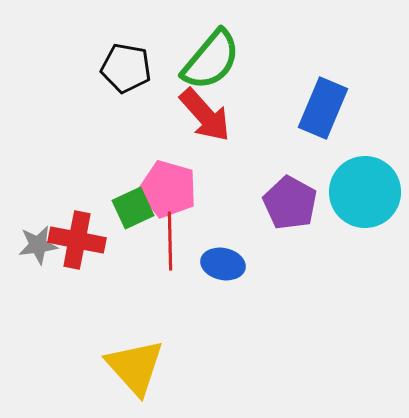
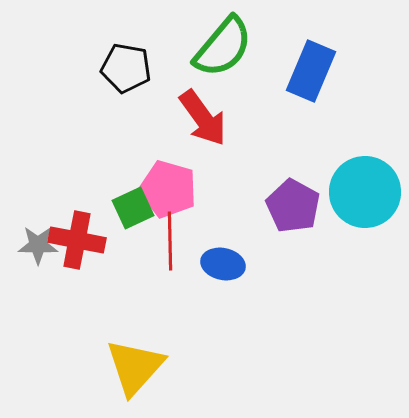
green semicircle: moved 12 px right, 13 px up
blue rectangle: moved 12 px left, 37 px up
red arrow: moved 2 px left, 3 px down; rotated 6 degrees clockwise
purple pentagon: moved 3 px right, 3 px down
gray star: rotated 9 degrees clockwise
yellow triangle: rotated 24 degrees clockwise
